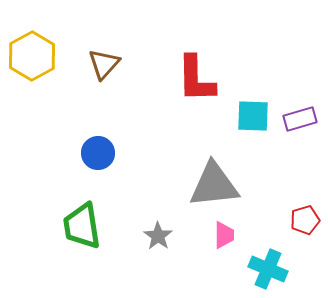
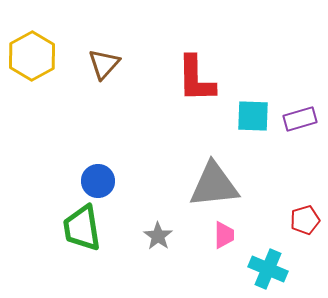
blue circle: moved 28 px down
green trapezoid: moved 2 px down
